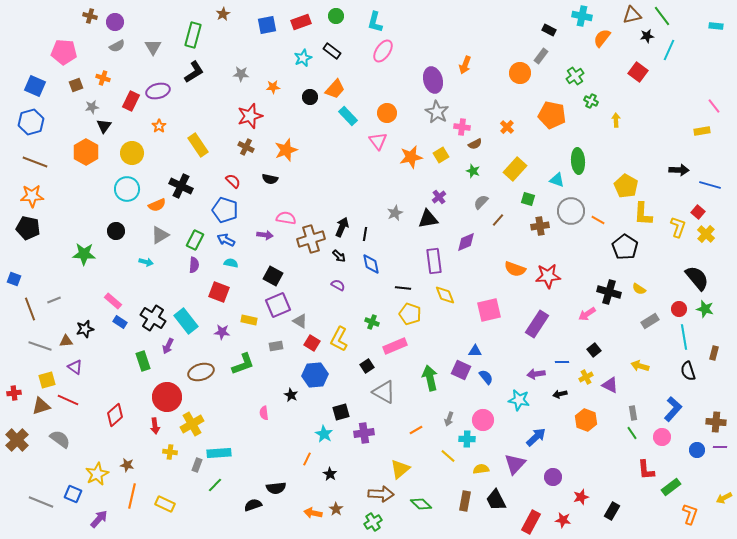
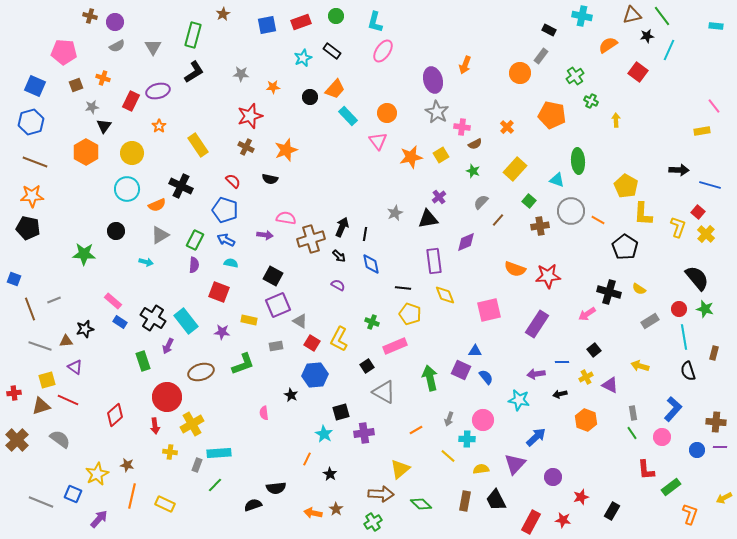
orange semicircle at (602, 38): moved 6 px right, 7 px down; rotated 18 degrees clockwise
green square at (528, 199): moved 1 px right, 2 px down; rotated 24 degrees clockwise
